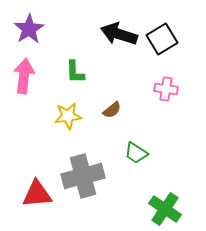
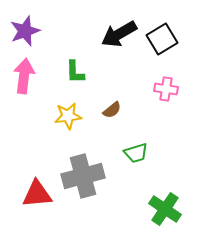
purple star: moved 4 px left, 2 px down; rotated 12 degrees clockwise
black arrow: rotated 48 degrees counterclockwise
green trapezoid: rotated 50 degrees counterclockwise
